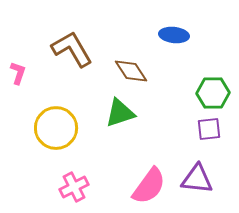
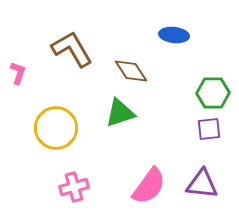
purple triangle: moved 5 px right, 5 px down
pink cross: rotated 12 degrees clockwise
